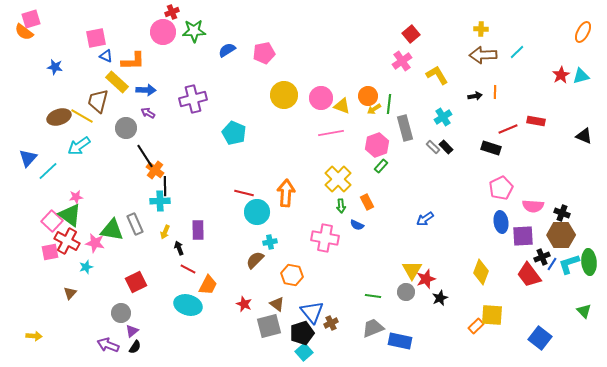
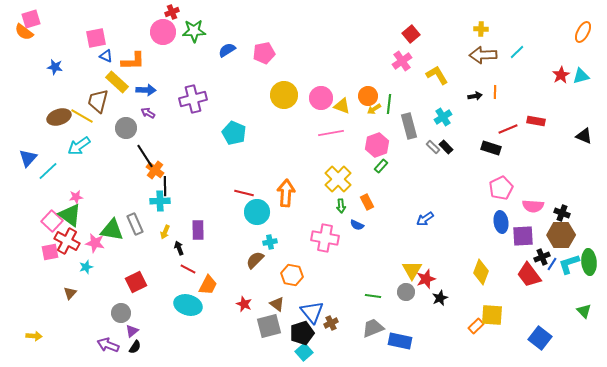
gray rectangle at (405, 128): moved 4 px right, 2 px up
